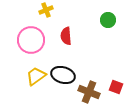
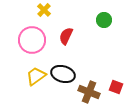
yellow cross: moved 2 px left; rotated 24 degrees counterclockwise
green circle: moved 4 px left
red semicircle: rotated 30 degrees clockwise
pink circle: moved 1 px right
black ellipse: moved 1 px up
